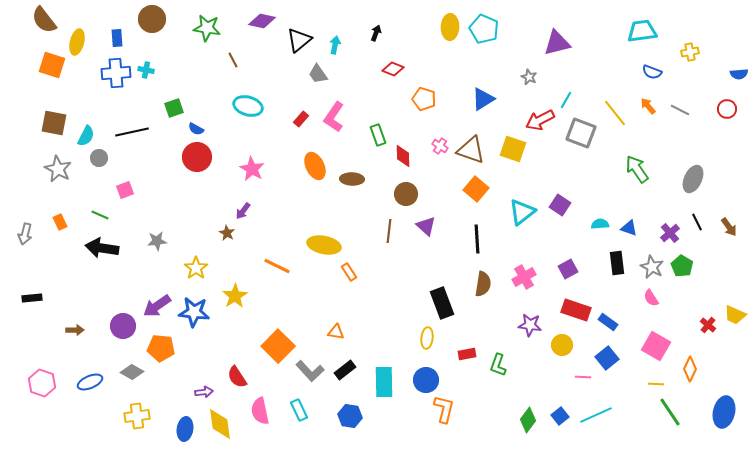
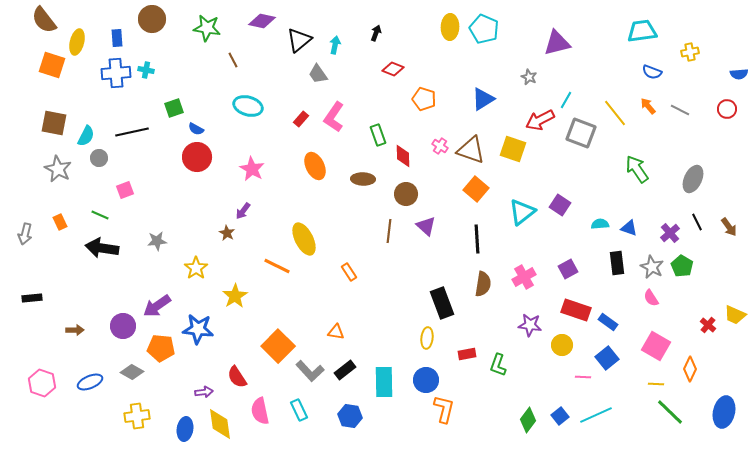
brown ellipse at (352, 179): moved 11 px right
yellow ellipse at (324, 245): moved 20 px left, 6 px up; rotated 52 degrees clockwise
blue star at (194, 312): moved 4 px right, 17 px down
green line at (670, 412): rotated 12 degrees counterclockwise
